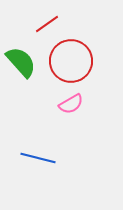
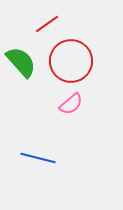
pink semicircle: rotated 10 degrees counterclockwise
